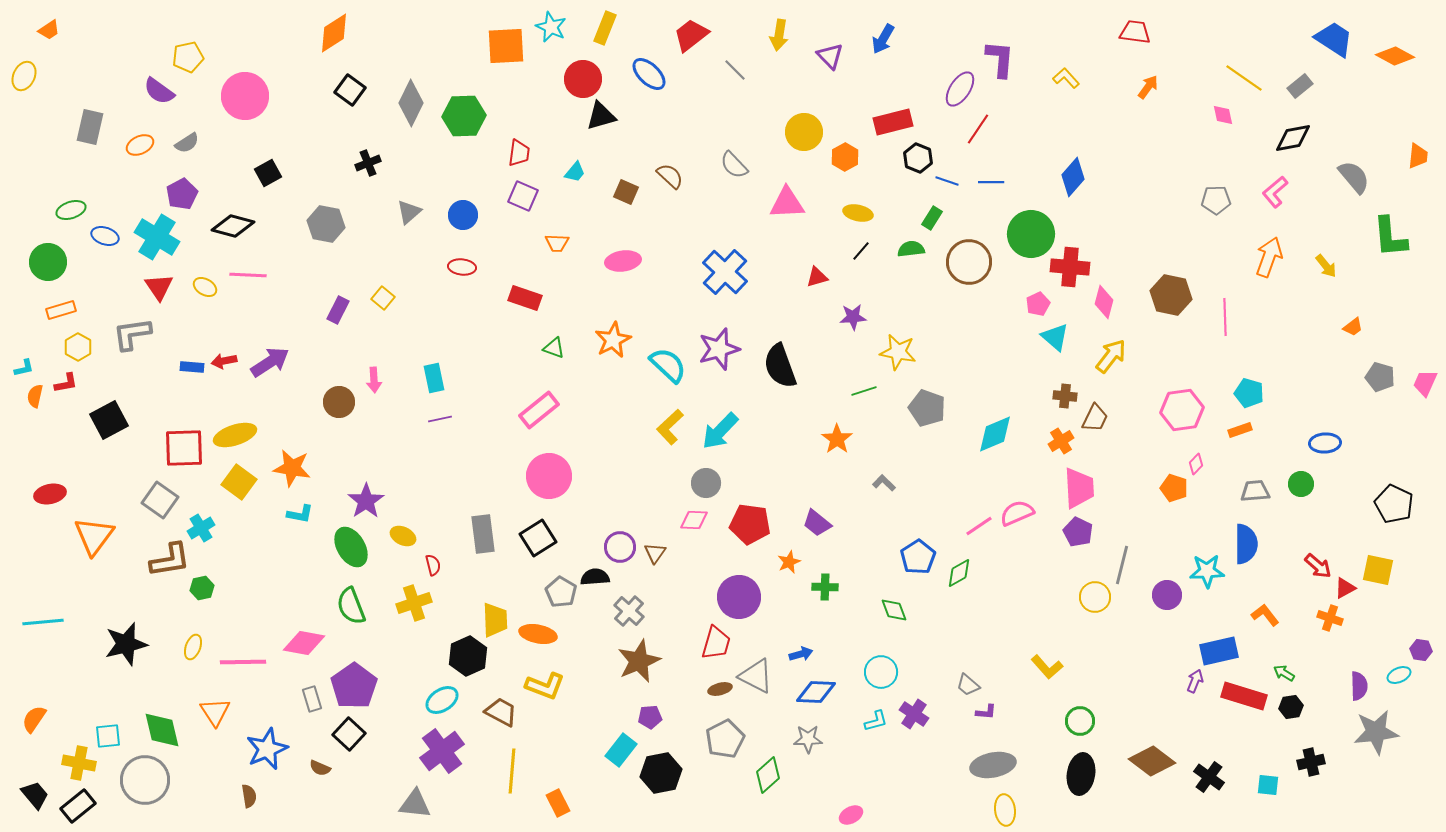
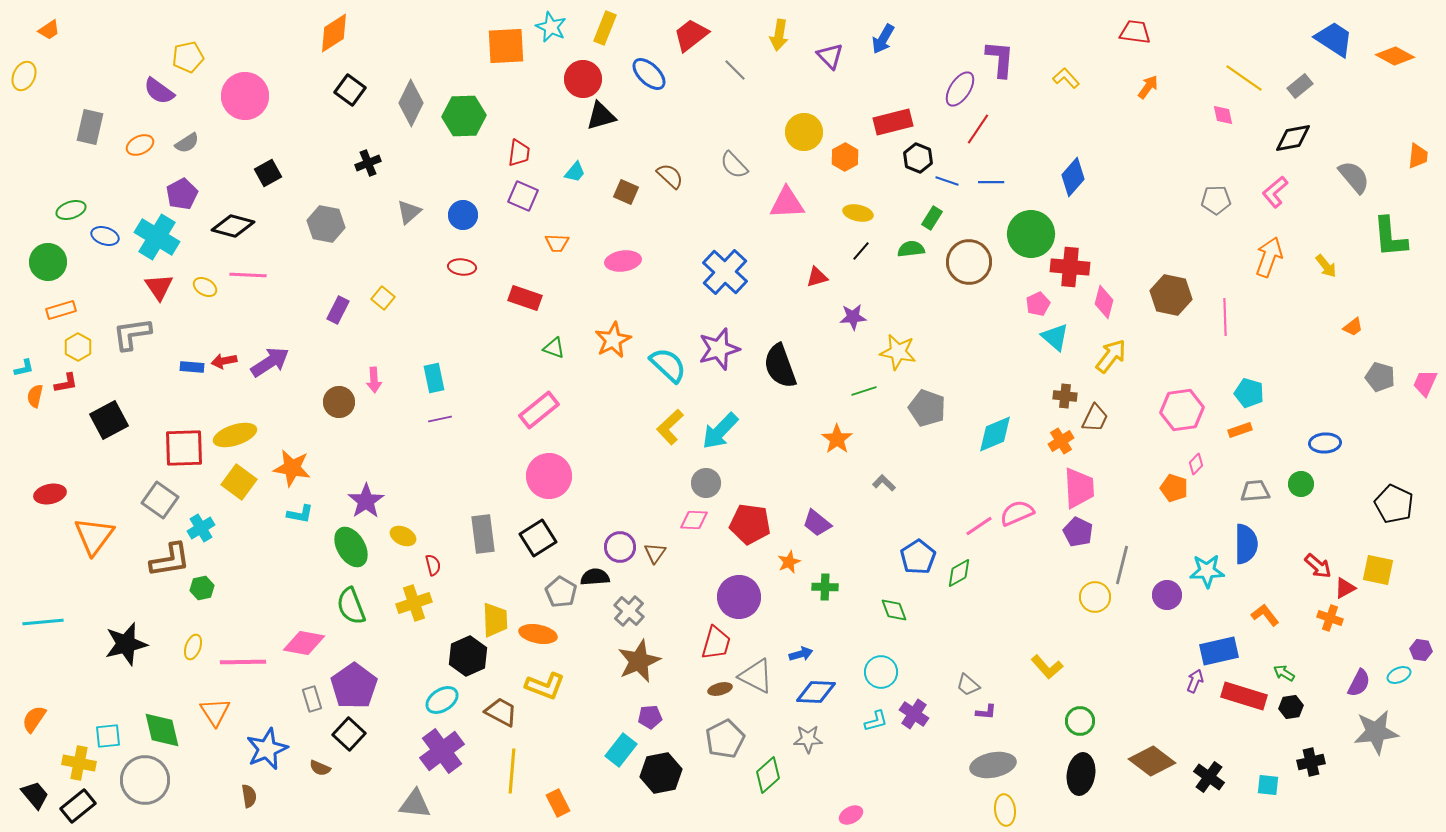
purple semicircle at (1359, 686): moved 3 px up; rotated 28 degrees clockwise
